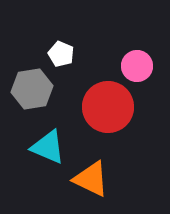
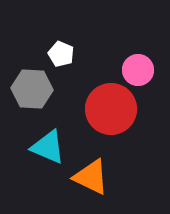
pink circle: moved 1 px right, 4 px down
gray hexagon: rotated 12 degrees clockwise
red circle: moved 3 px right, 2 px down
orange triangle: moved 2 px up
